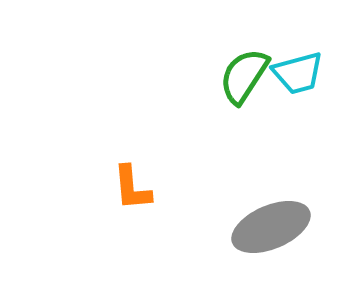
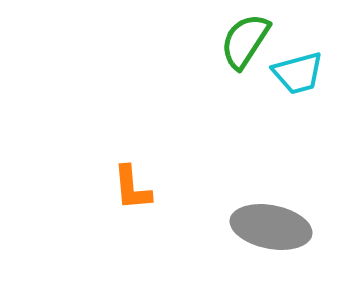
green semicircle: moved 1 px right, 35 px up
gray ellipse: rotated 34 degrees clockwise
